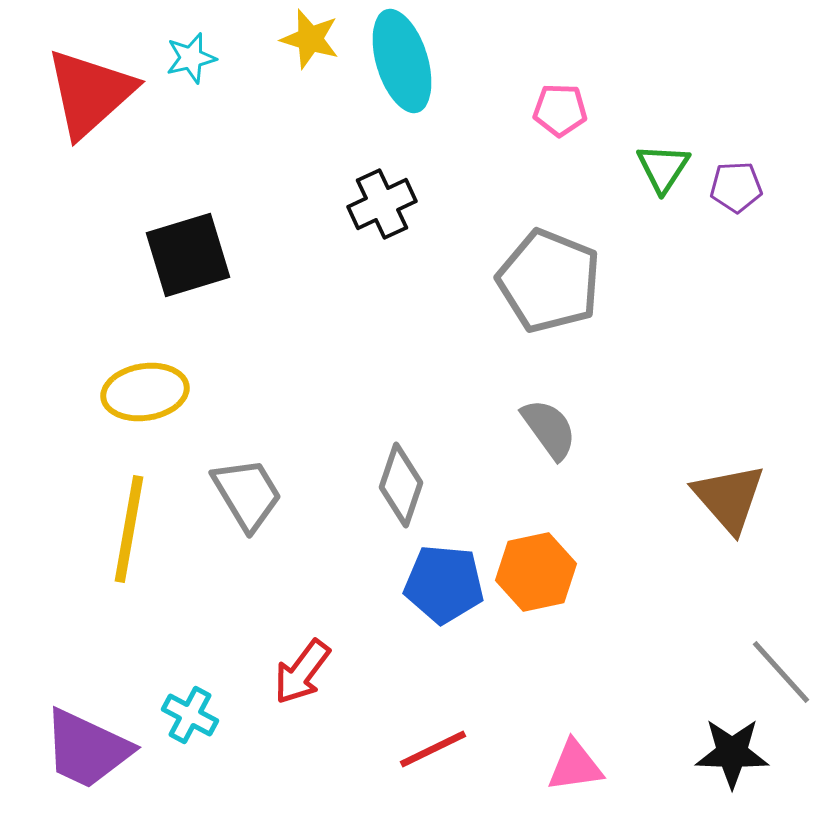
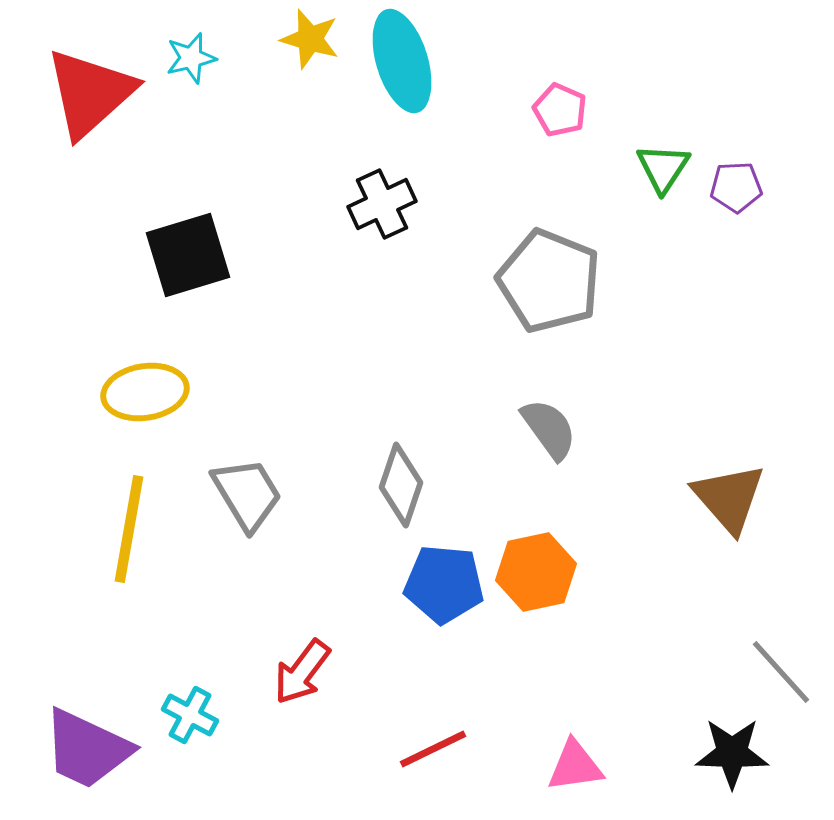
pink pentagon: rotated 22 degrees clockwise
